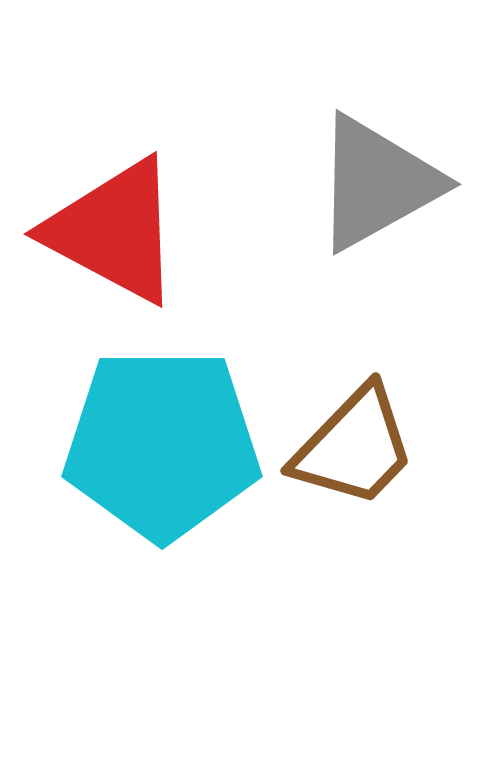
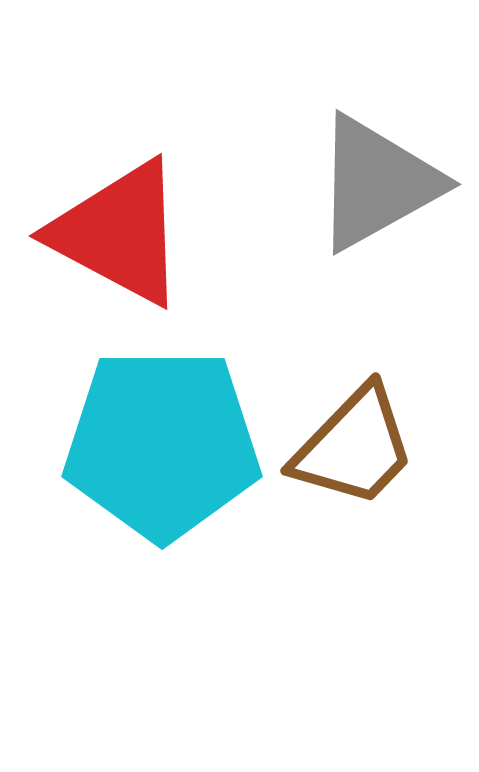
red triangle: moved 5 px right, 2 px down
